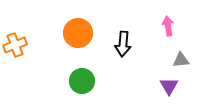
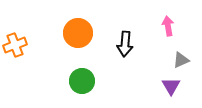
black arrow: moved 2 px right
gray triangle: rotated 18 degrees counterclockwise
purple triangle: moved 2 px right
